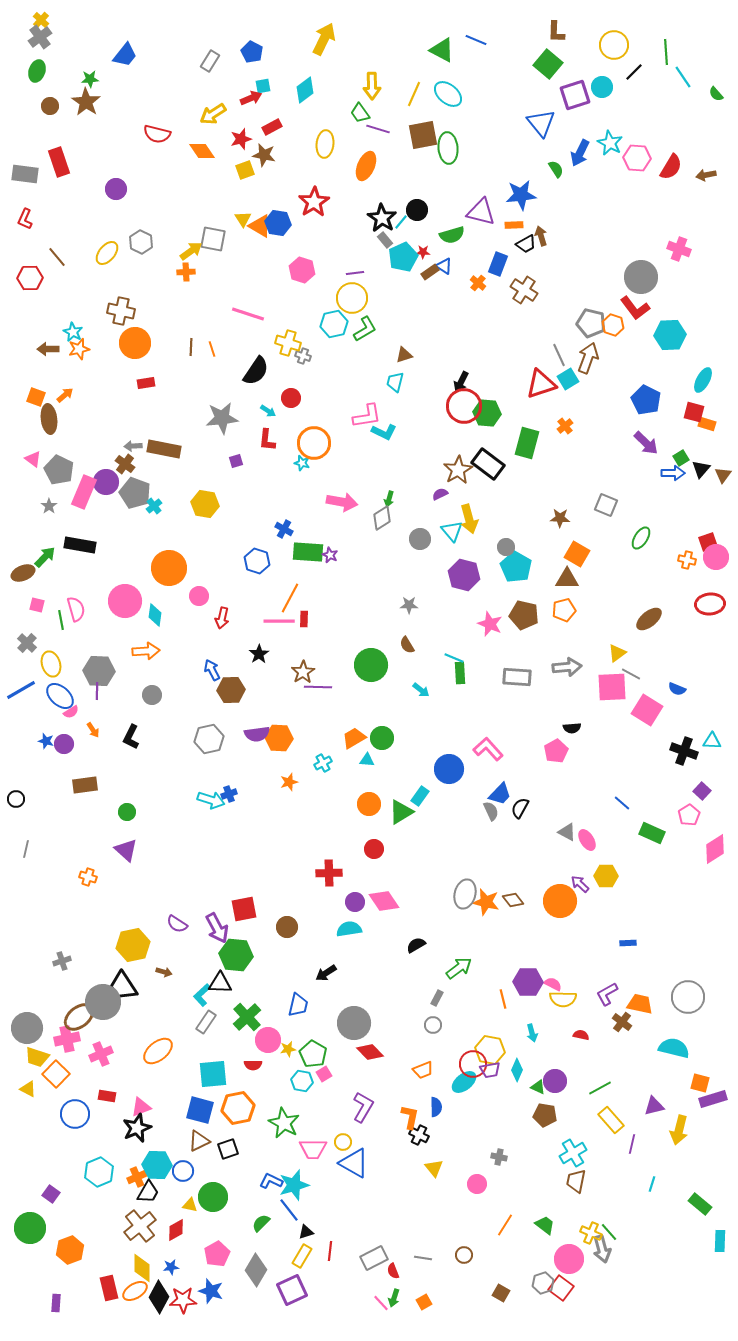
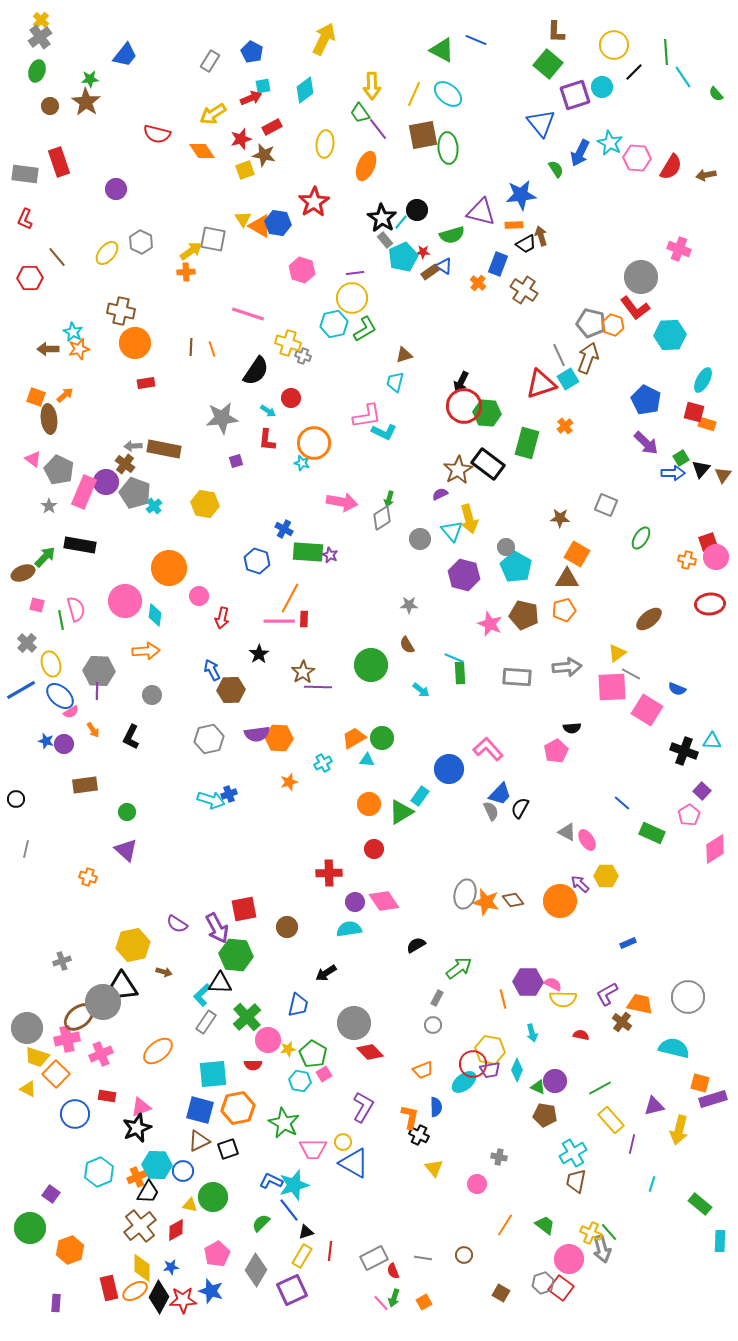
purple line at (378, 129): rotated 35 degrees clockwise
blue rectangle at (628, 943): rotated 21 degrees counterclockwise
cyan hexagon at (302, 1081): moved 2 px left
